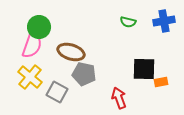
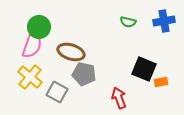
black square: rotated 20 degrees clockwise
